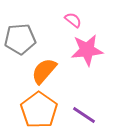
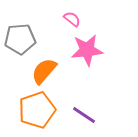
pink semicircle: moved 1 px left, 1 px up
orange pentagon: moved 2 px left; rotated 18 degrees clockwise
